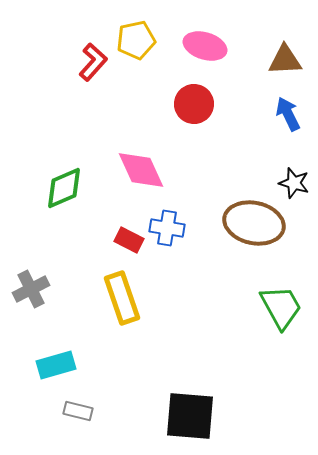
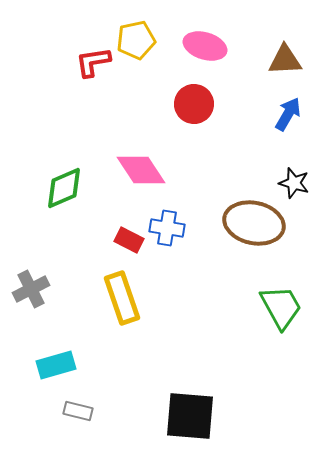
red L-shape: rotated 141 degrees counterclockwise
blue arrow: rotated 56 degrees clockwise
pink diamond: rotated 9 degrees counterclockwise
